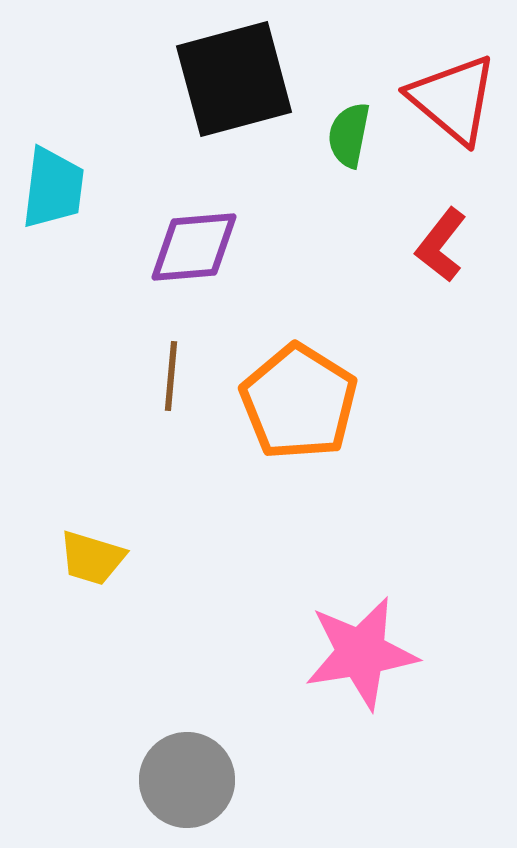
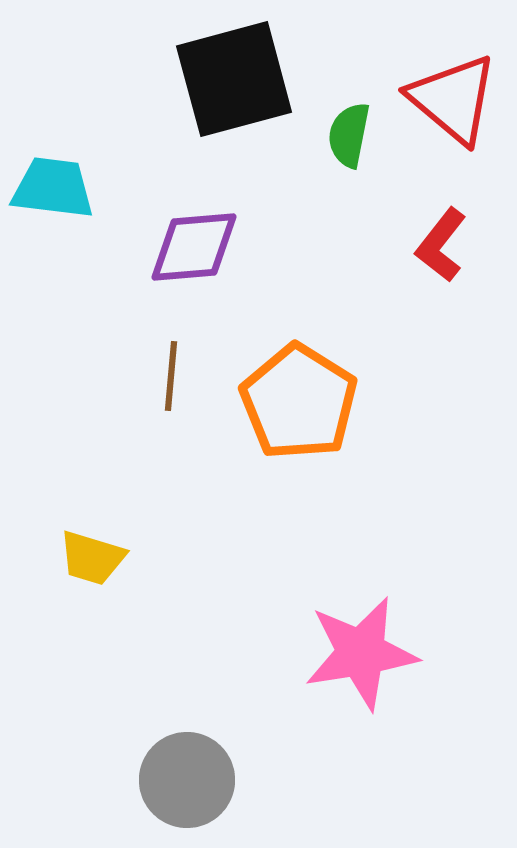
cyan trapezoid: rotated 90 degrees counterclockwise
